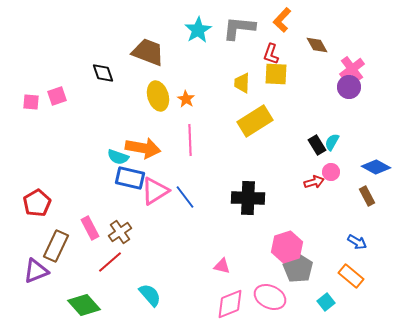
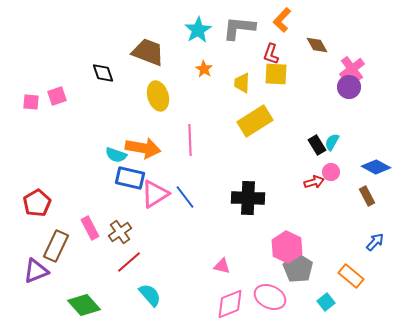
orange star at (186, 99): moved 18 px right, 30 px up
cyan semicircle at (118, 157): moved 2 px left, 2 px up
pink triangle at (155, 191): moved 3 px down
blue arrow at (357, 242): moved 18 px right; rotated 78 degrees counterclockwise
pink hexagon at (287, 247): rotated 16 degrees counterclockwise
red line at (110, 262): moved 19 px right
